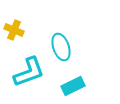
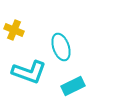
cyan L-shape: rotated 40 degrees clockwise
